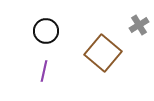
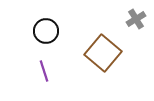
gray cross: moved 3 px left, 6 px up
purple line: rotated 30 degrees counterclockwise
